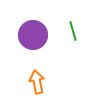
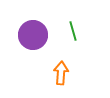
orange arrow: moved 24 px right, 9 px up; rotated 15 degrees clockwise
